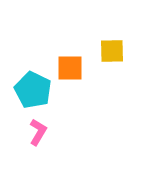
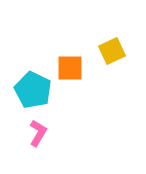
yellow square: rotated 24 degrees counterclockwise
pink L-shape: moved 1 px down
